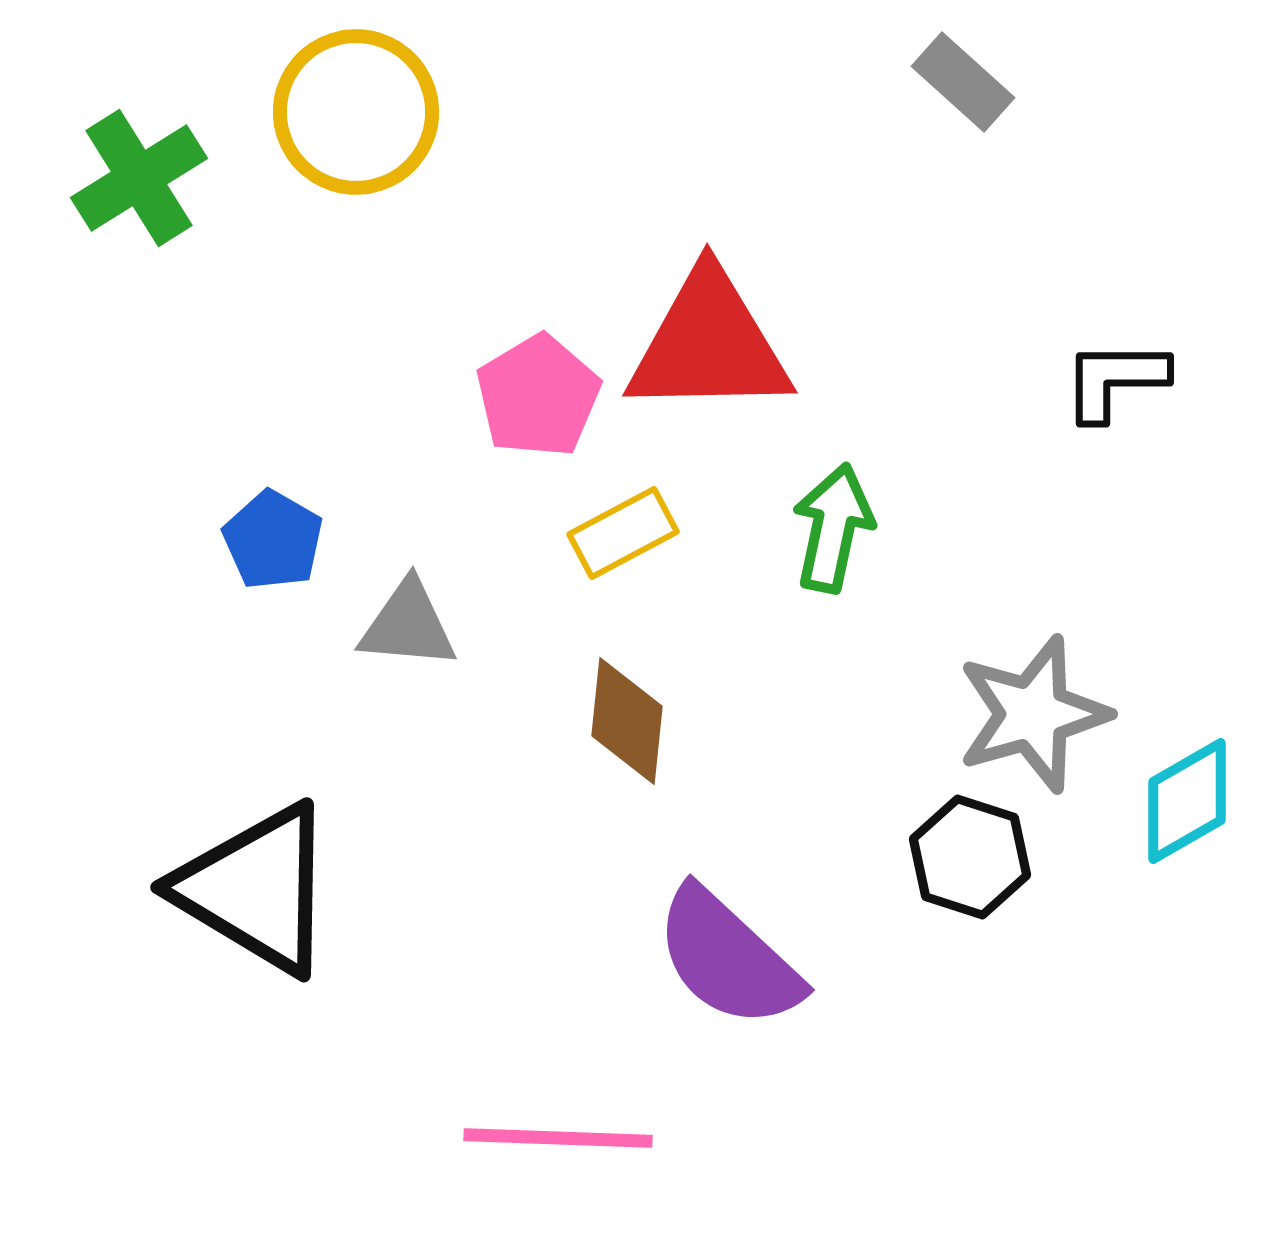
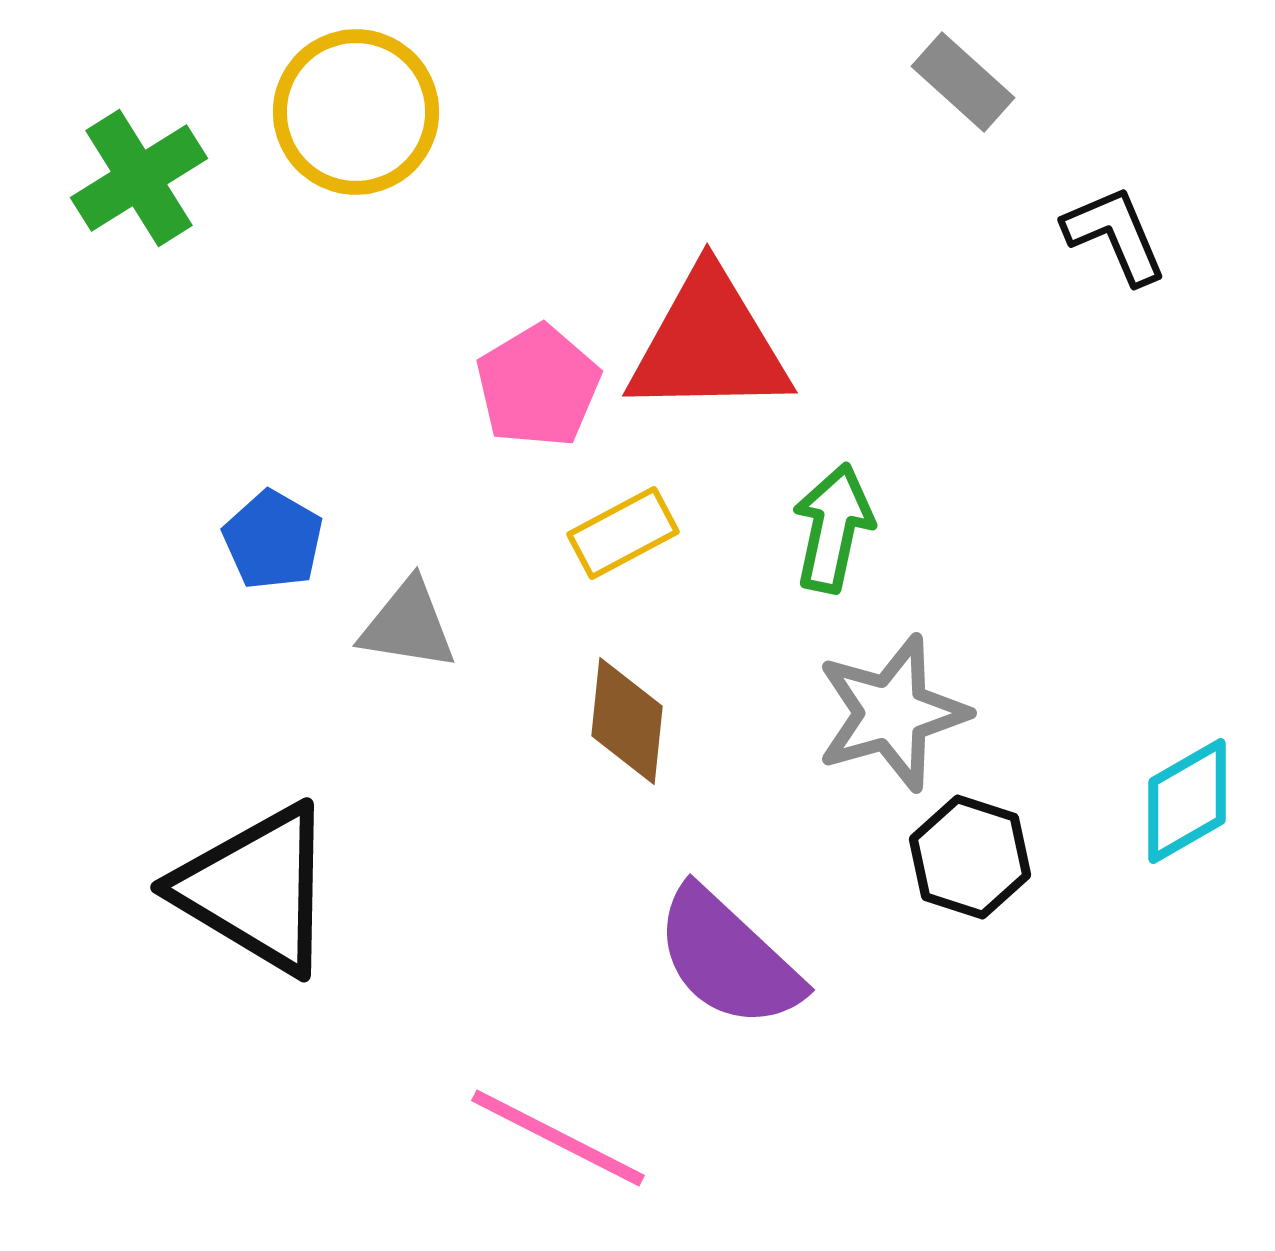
black L-shape: moved 145 px up; rotated 67 degrees clockwise
pink pentagon: moved 10 px up
gray triangle: rotated 4 degrees clockwise
gray star: moved 141 px left, 1 px up
pink line: rotated 25 degrees clockwise
